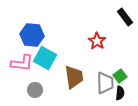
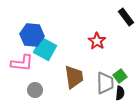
black rectangle: moved 1 px right
cyan square: moved 9 px up
